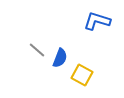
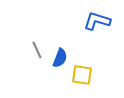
gray line: rotated 24 degrees clockwise
yellow square: rotated 20 degrees counterclockwise
